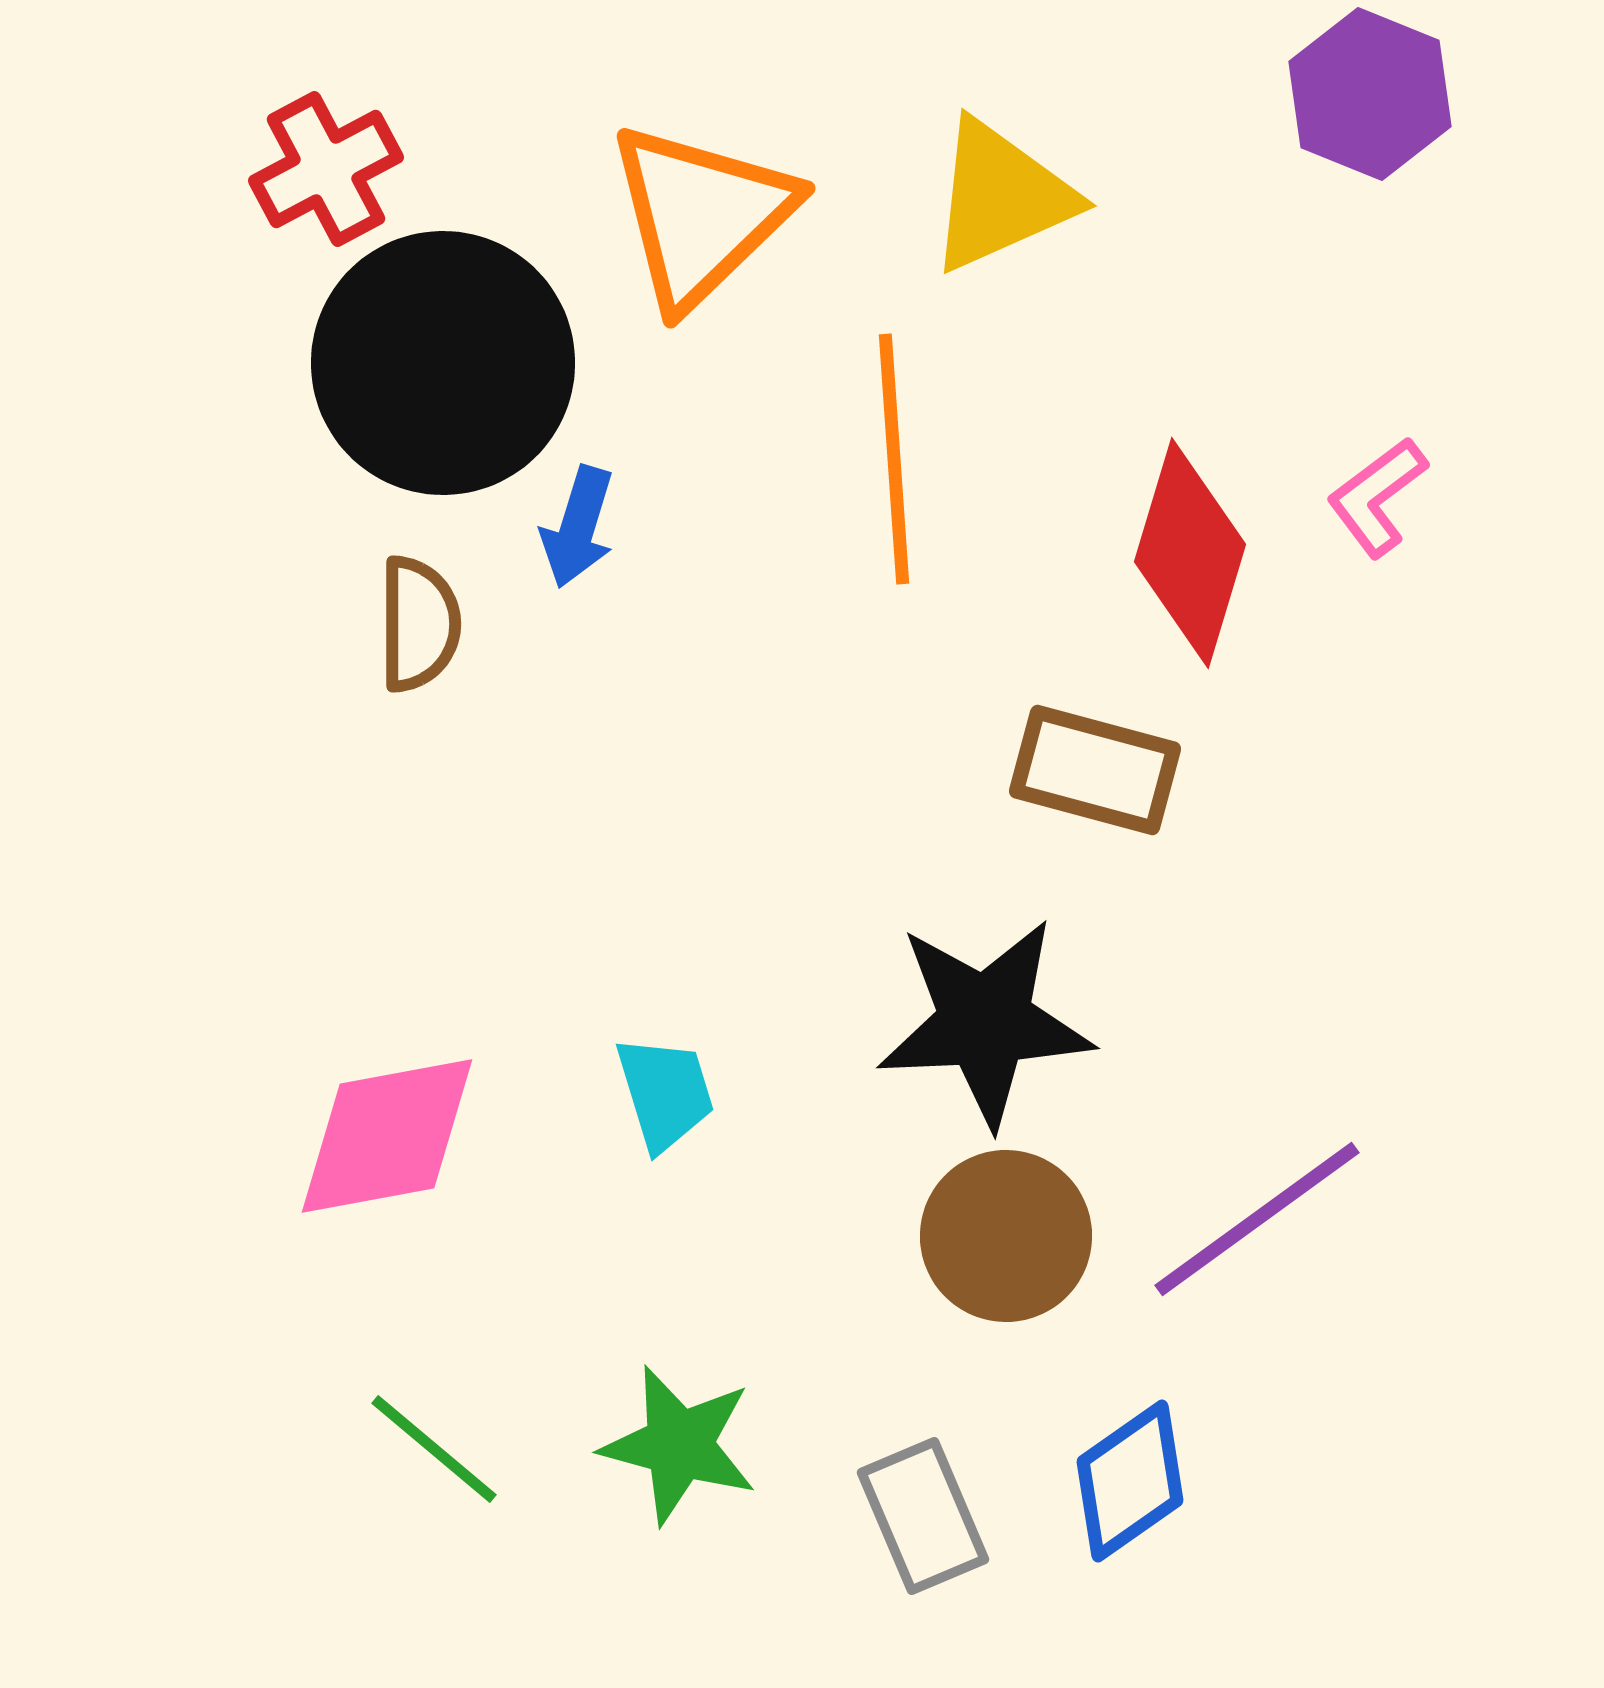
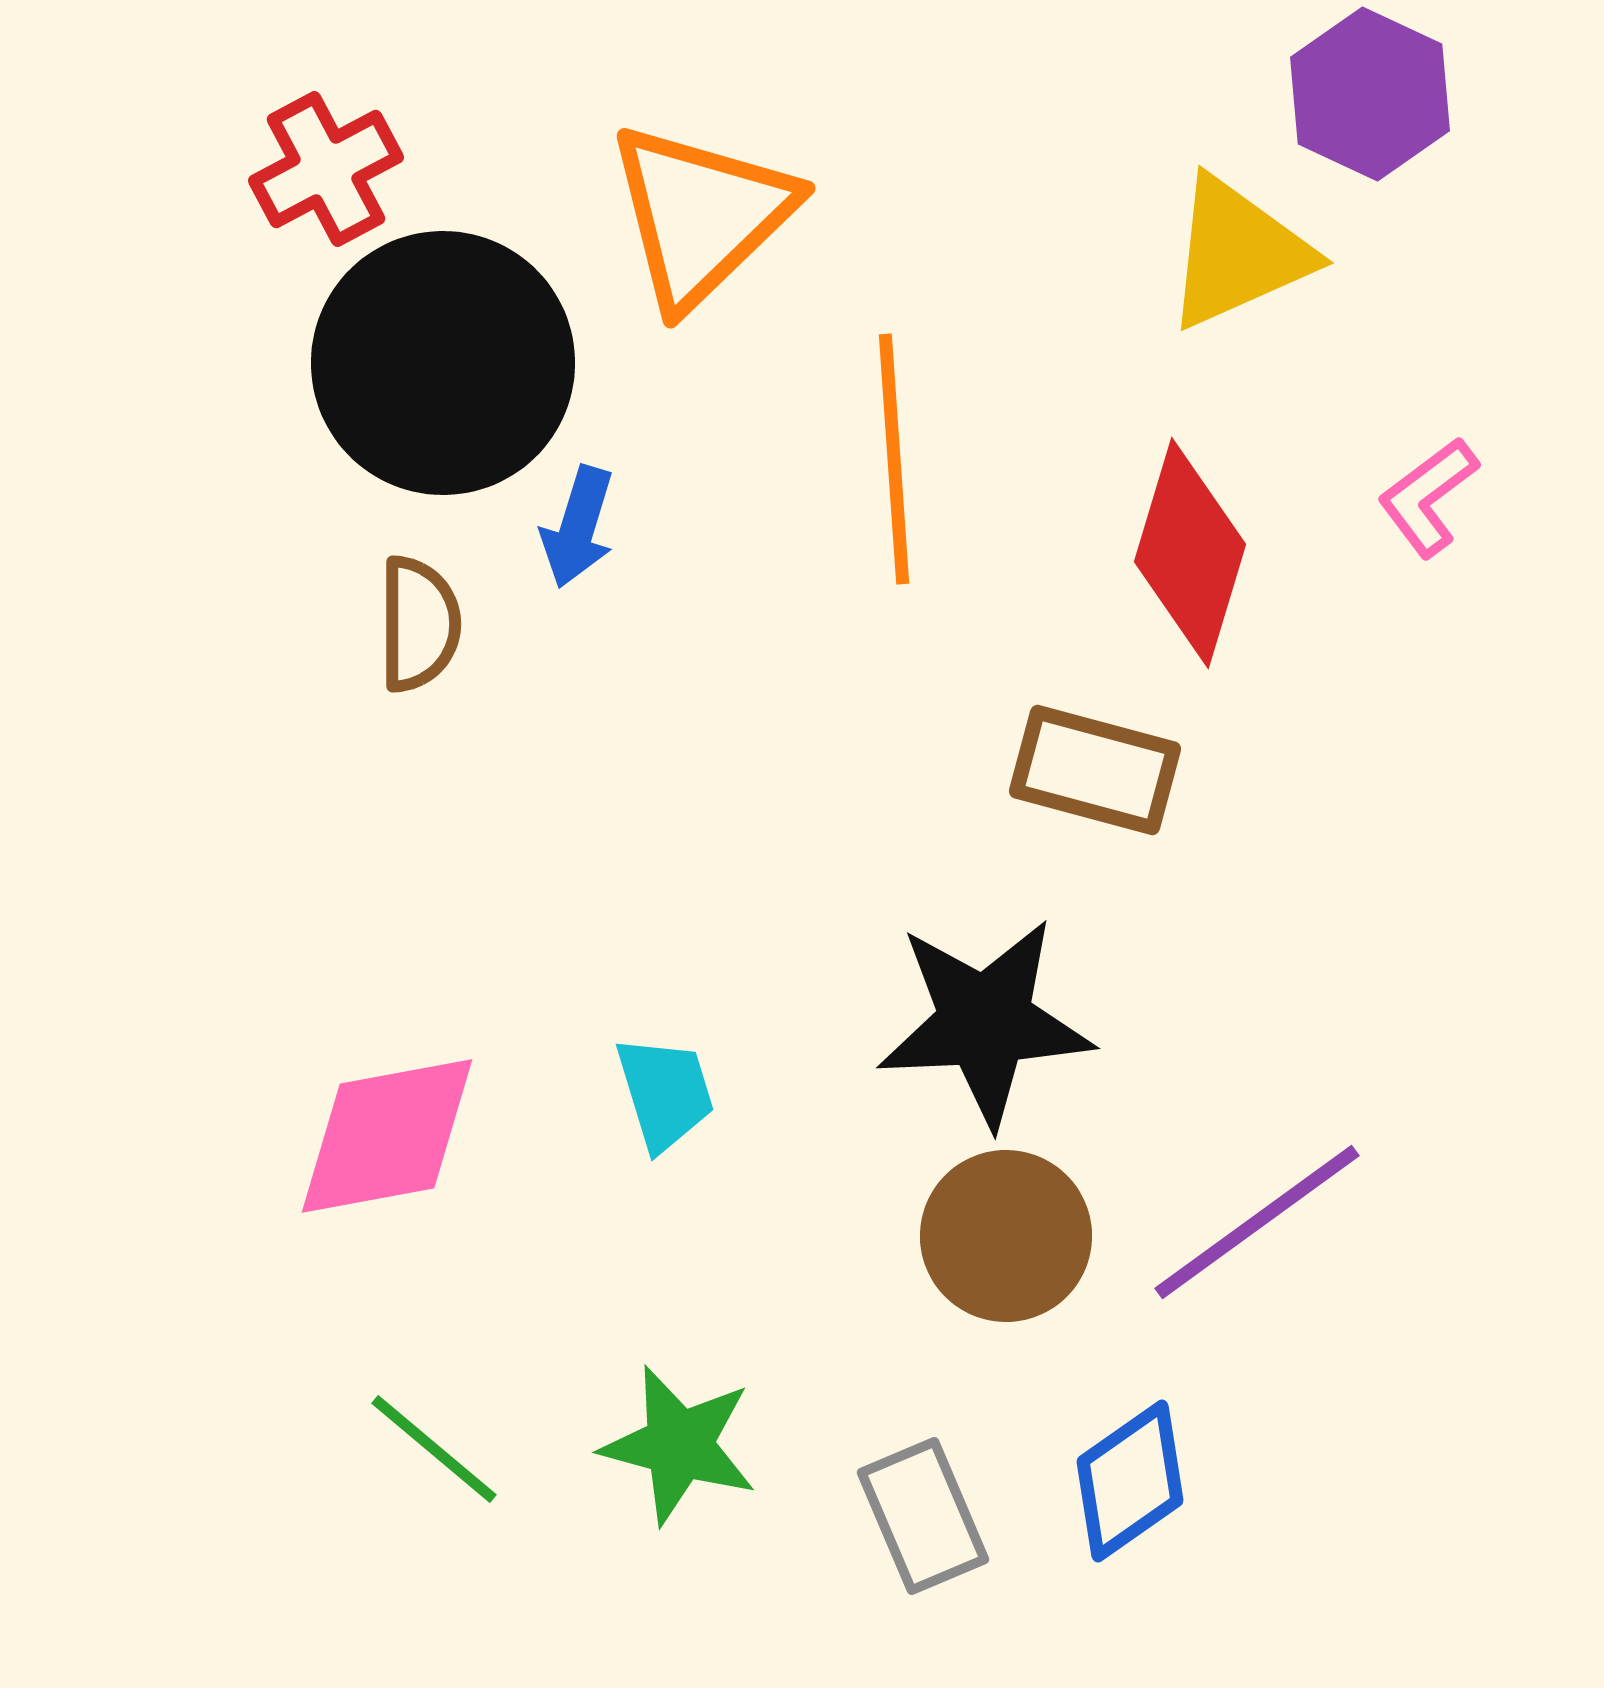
purple hexagon: rotated 3 degrees clockwise
yellow triangle: moved 237 px right, 57 px down
pink L-shape: moved 51 px right
purple line: moved 3 px down
